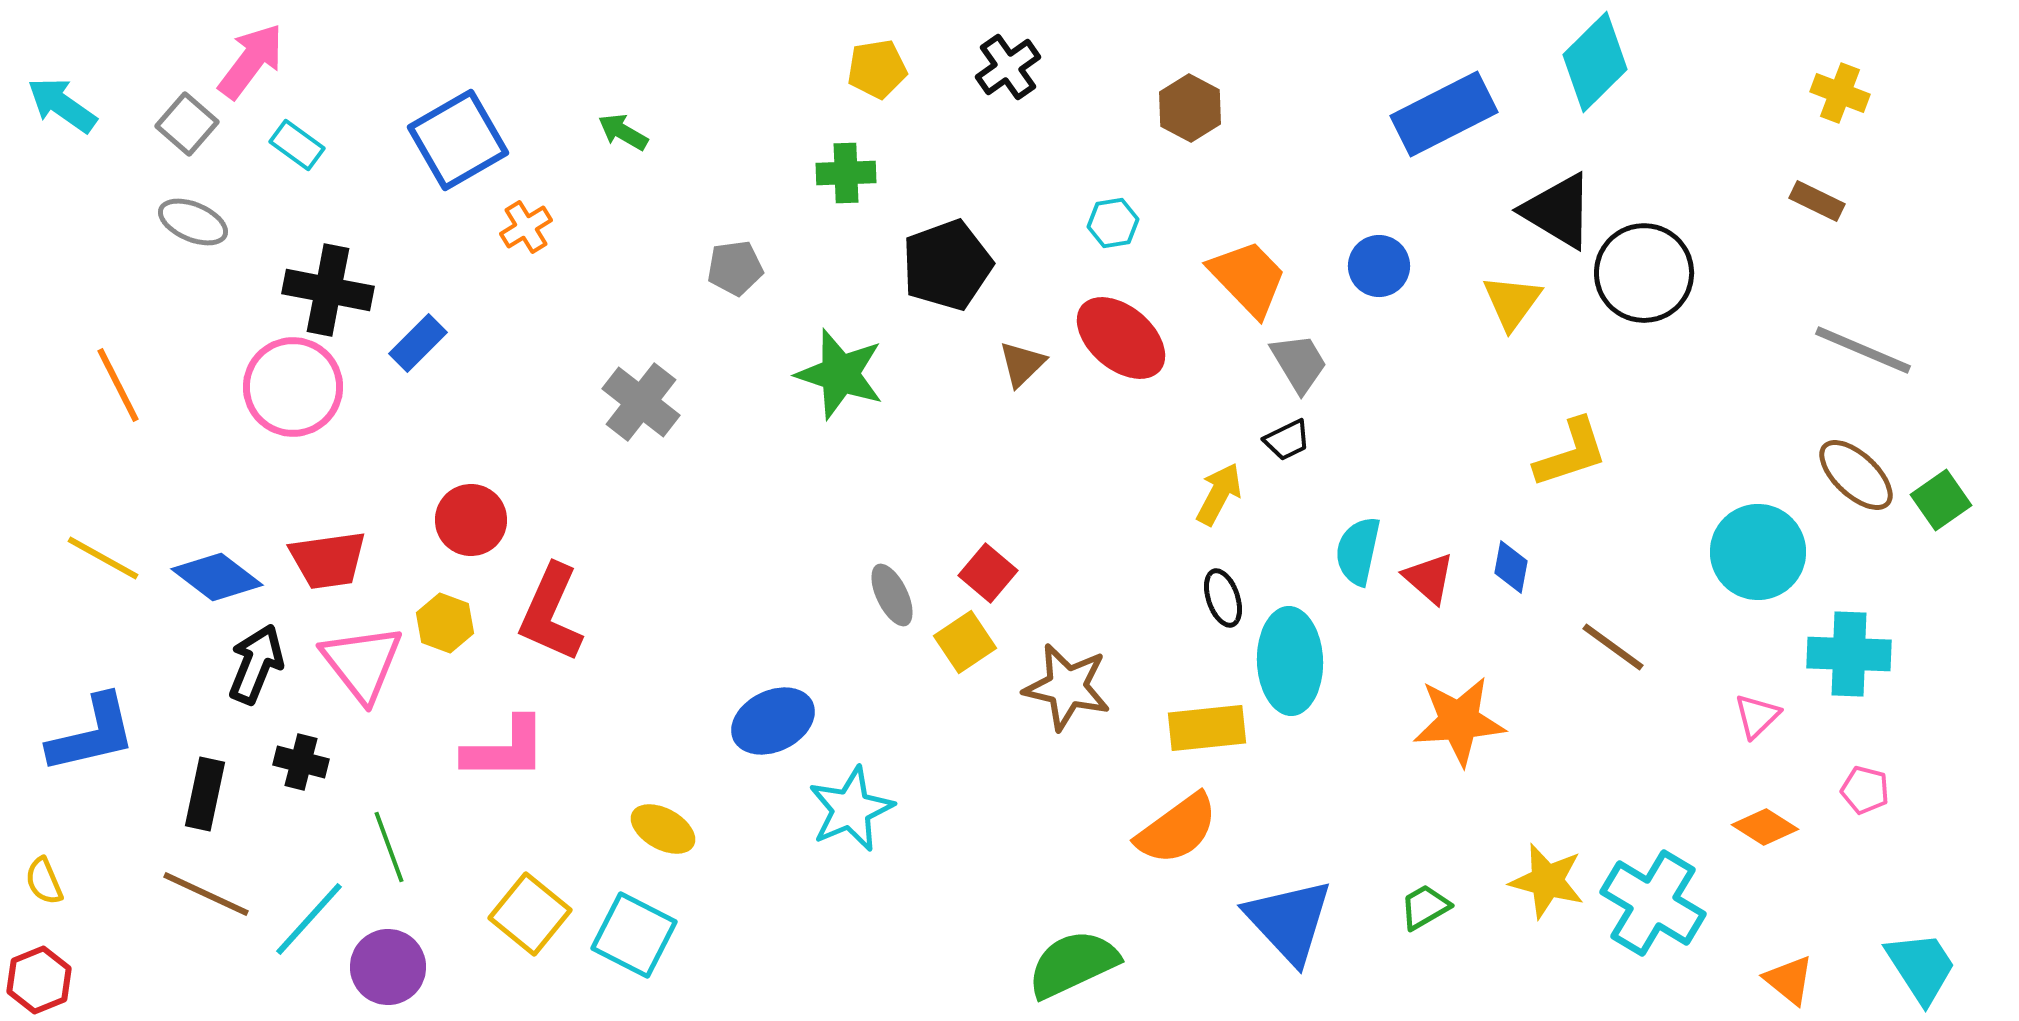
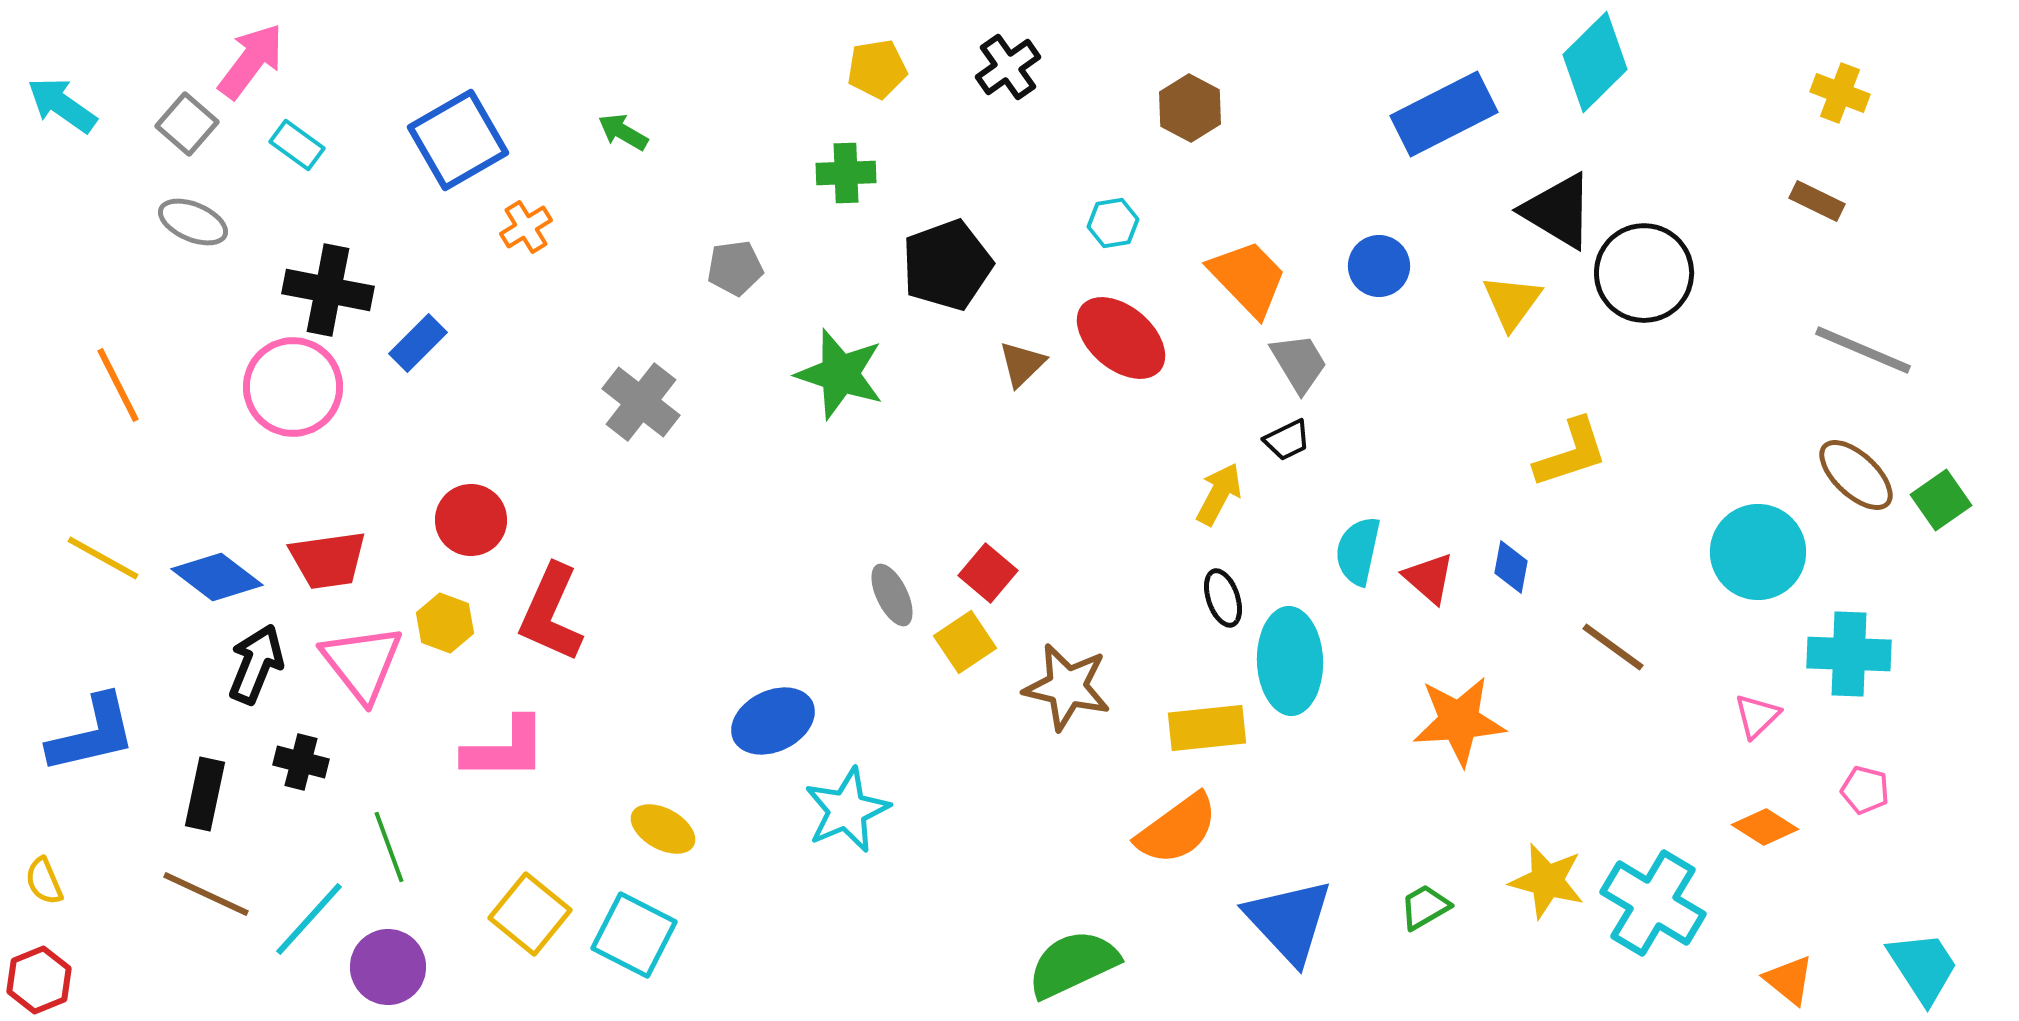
cyan star at (851, 809): moved 4 px left, 1 px down
cyan trapezoid at (1921, 967): moved 2 px right
